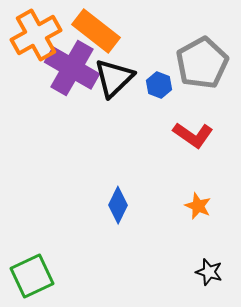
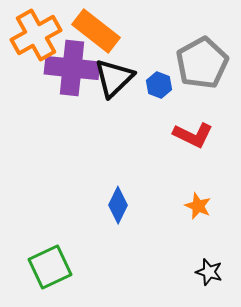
purple cross: rotated 24 degrees counterclockwise
red L-shape: rotated 9 degrees counterclockwise
green square: moved 18 px right, 9 px up
